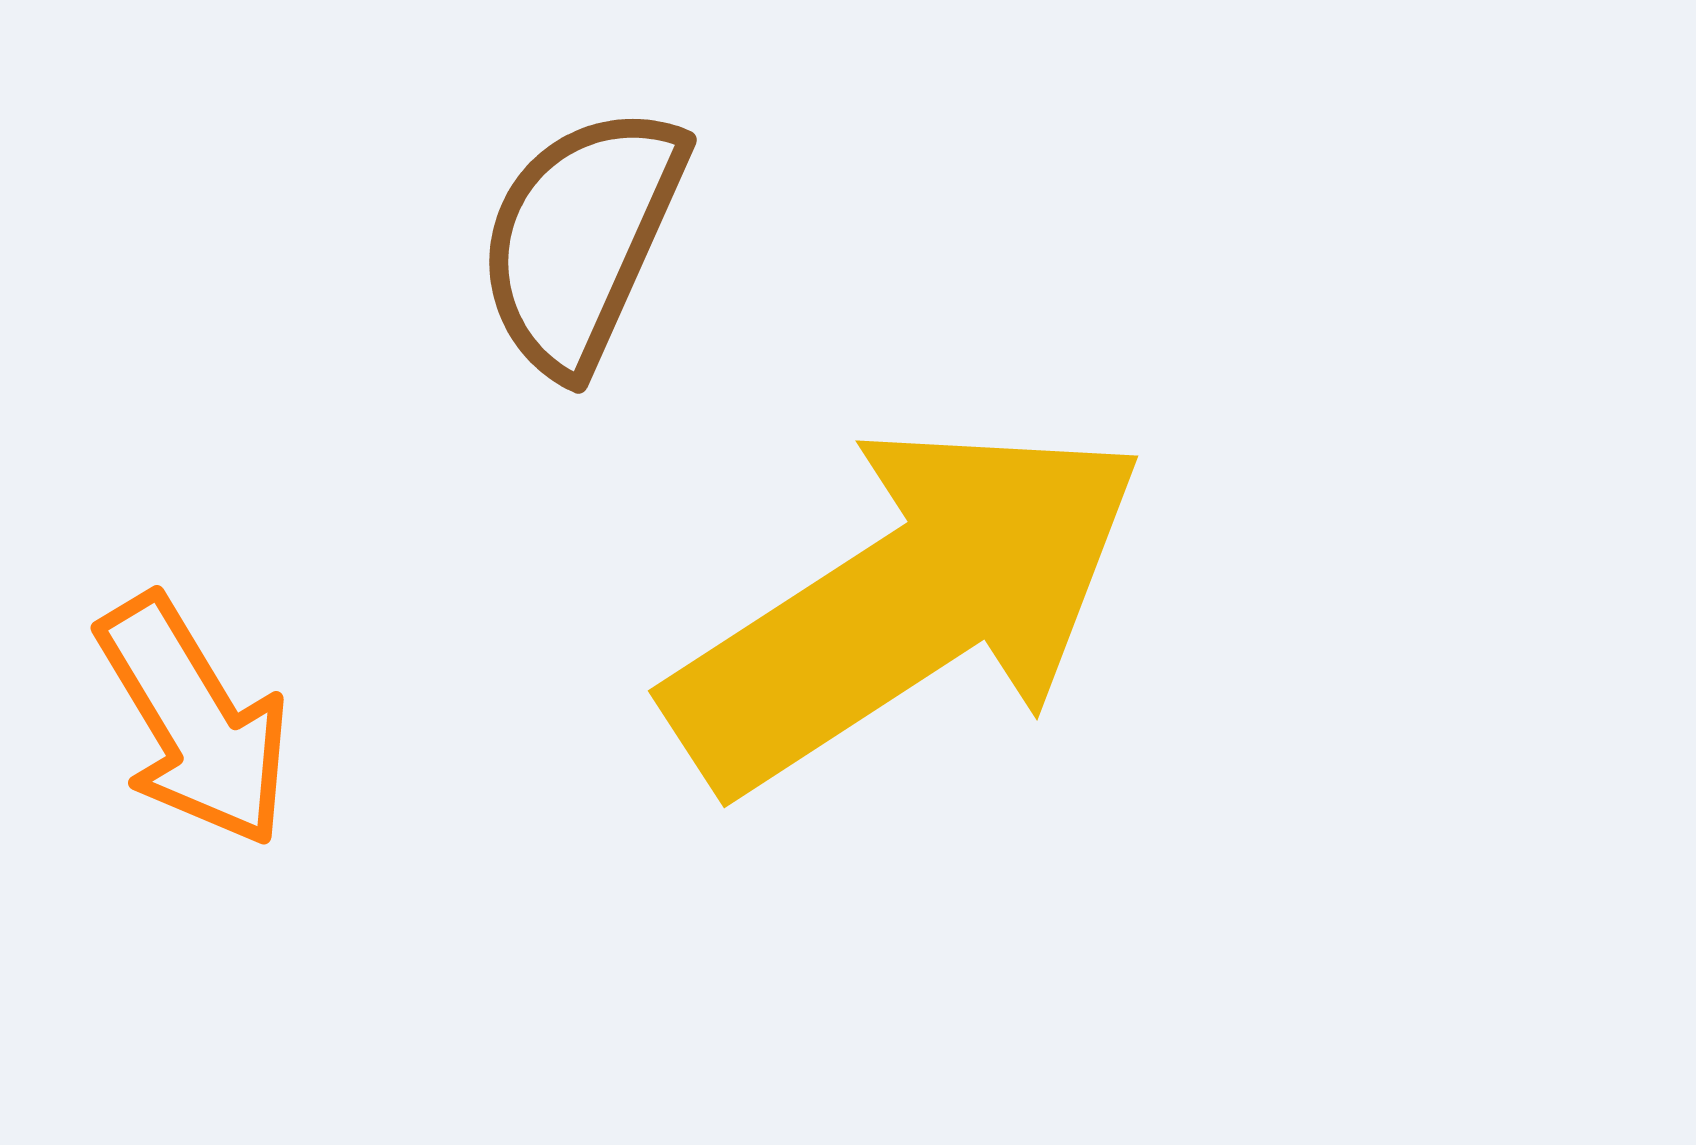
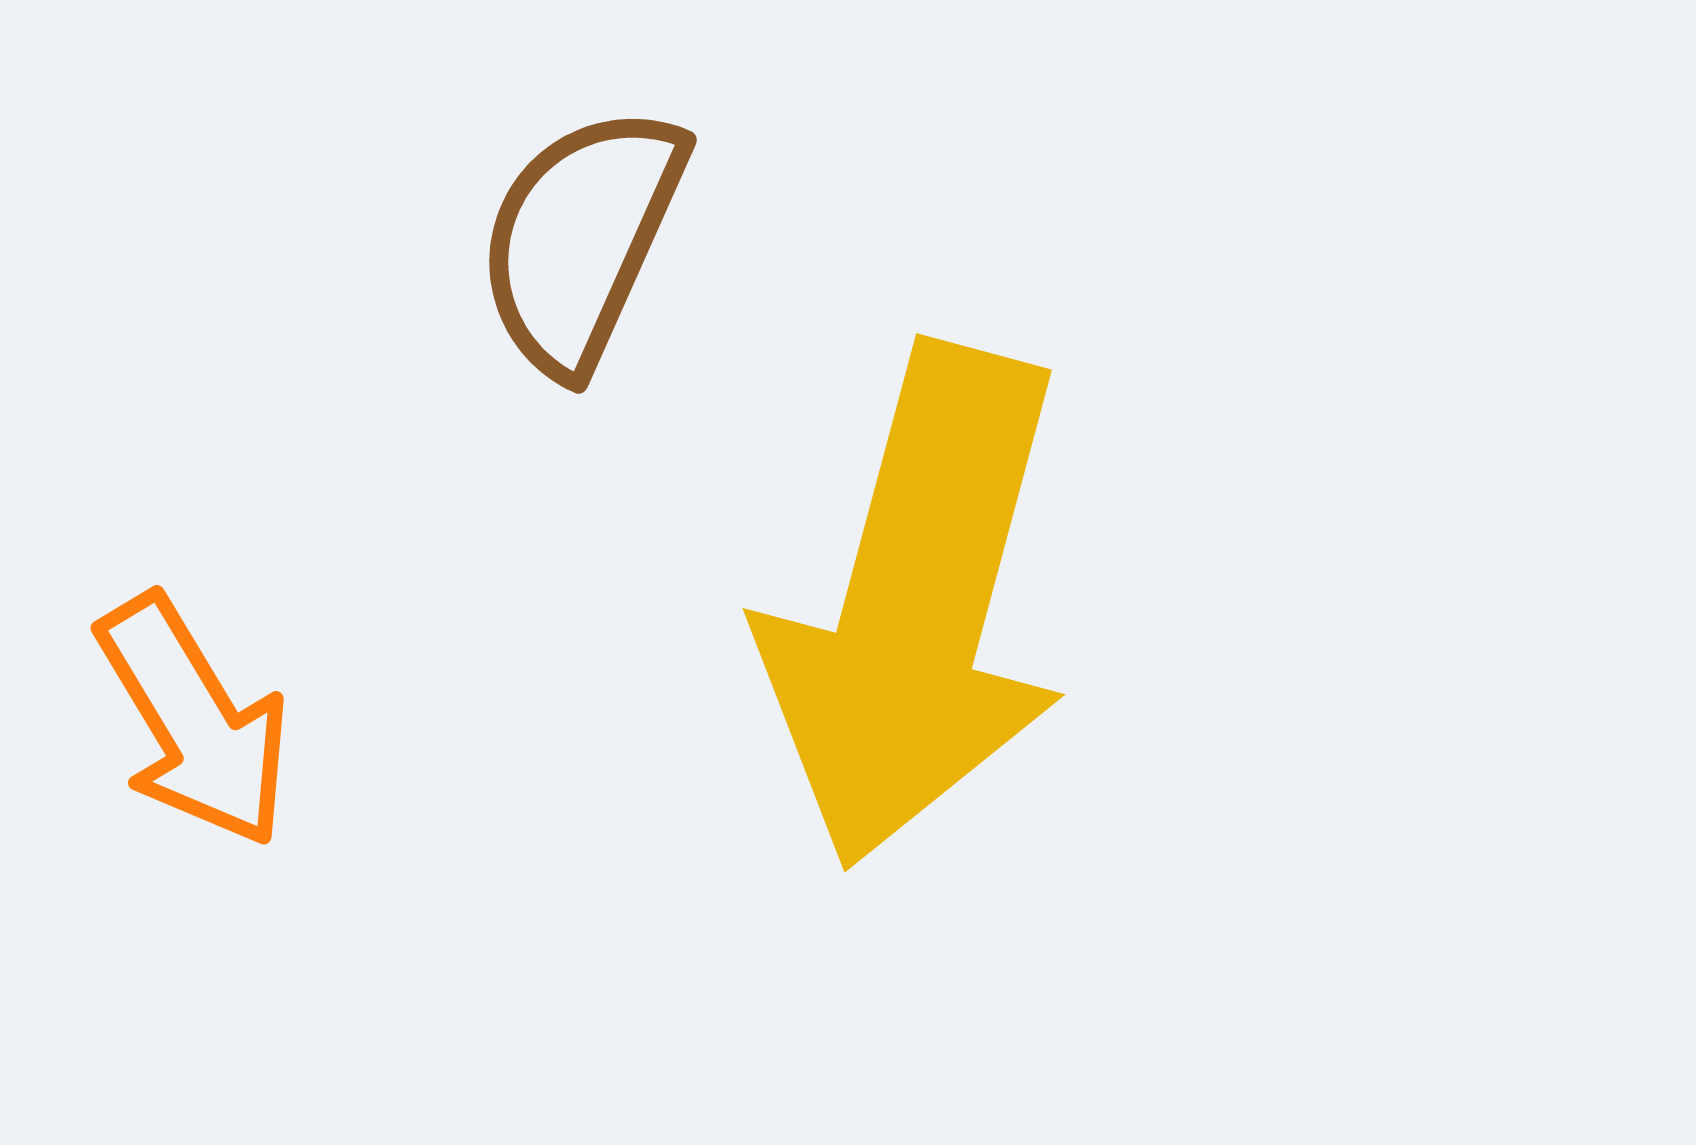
yellow arrow: moved 9 px right; rotated 138 degrees clockwise
